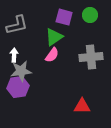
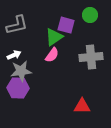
purple square: moved 2 px right, 8 px down
white arrow: rotated 64 degrees clockwise
purple hexagon: moved 1 px down; rotated 10 degrees clockwise
